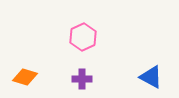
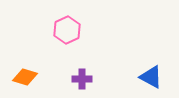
pink hexagon: moved 16 px left, 7 px up
